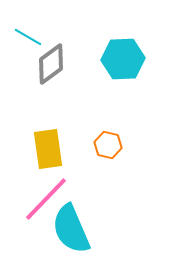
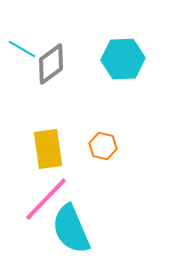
cyan line: moved 6 px left, 12 px down
orange hexagon: moved 5 px left, 1 px down
